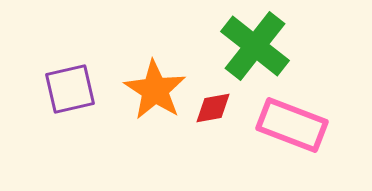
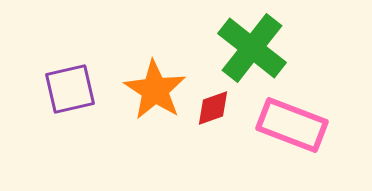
green cross: moved 3 px left, 2 px down
red diamond: rotated 9 degrees counterclockwise
